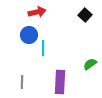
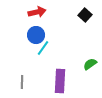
blue circle: moved 7 px right
cyan line: rotated 35 degrees clockwise
purple rectangle: moved 1 px up
